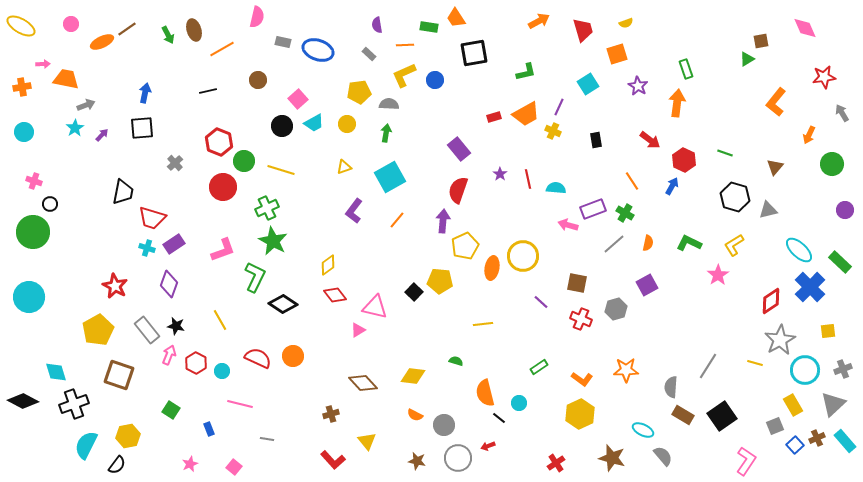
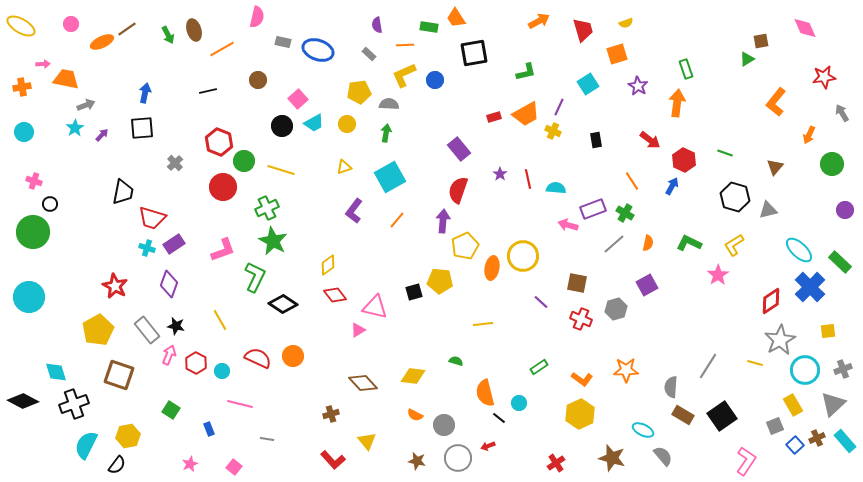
black square at (414, 292): rotated 30 degrees clockwise
